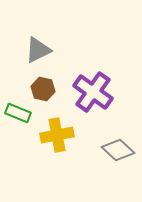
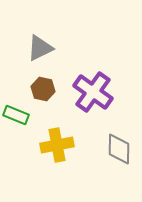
gray triangle: moved 2 px right, 2 px up
green rectangle: moved 2 px left, 2 px down
yellow cross: moved 10 px down
gray diamond: moved 1 px right, 1 px up; rotated 48 degrees clockwise
